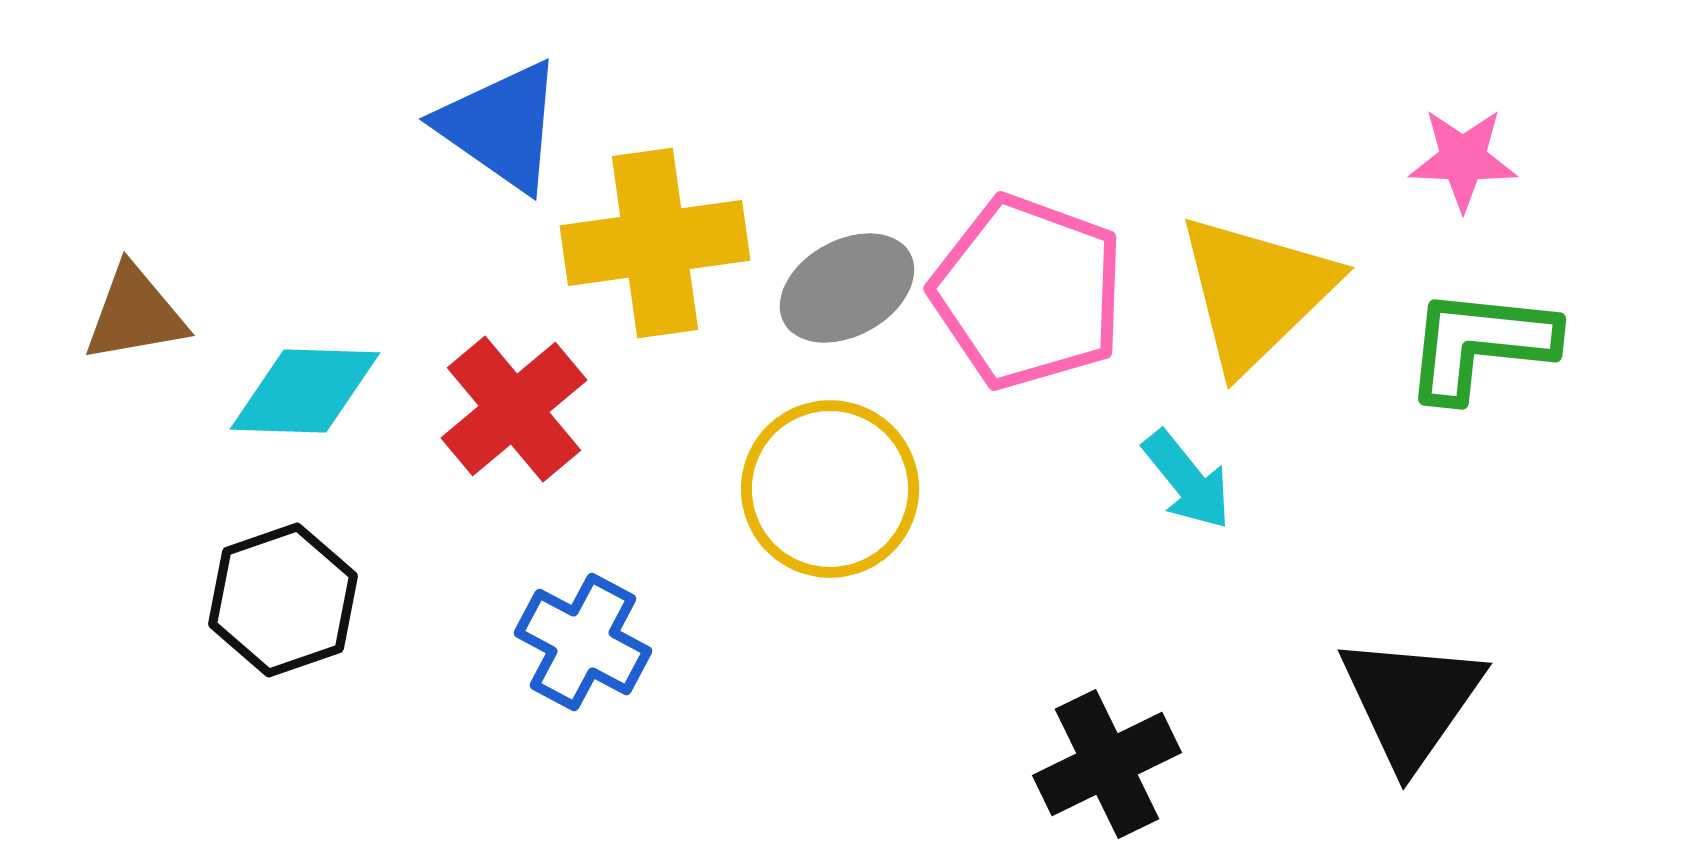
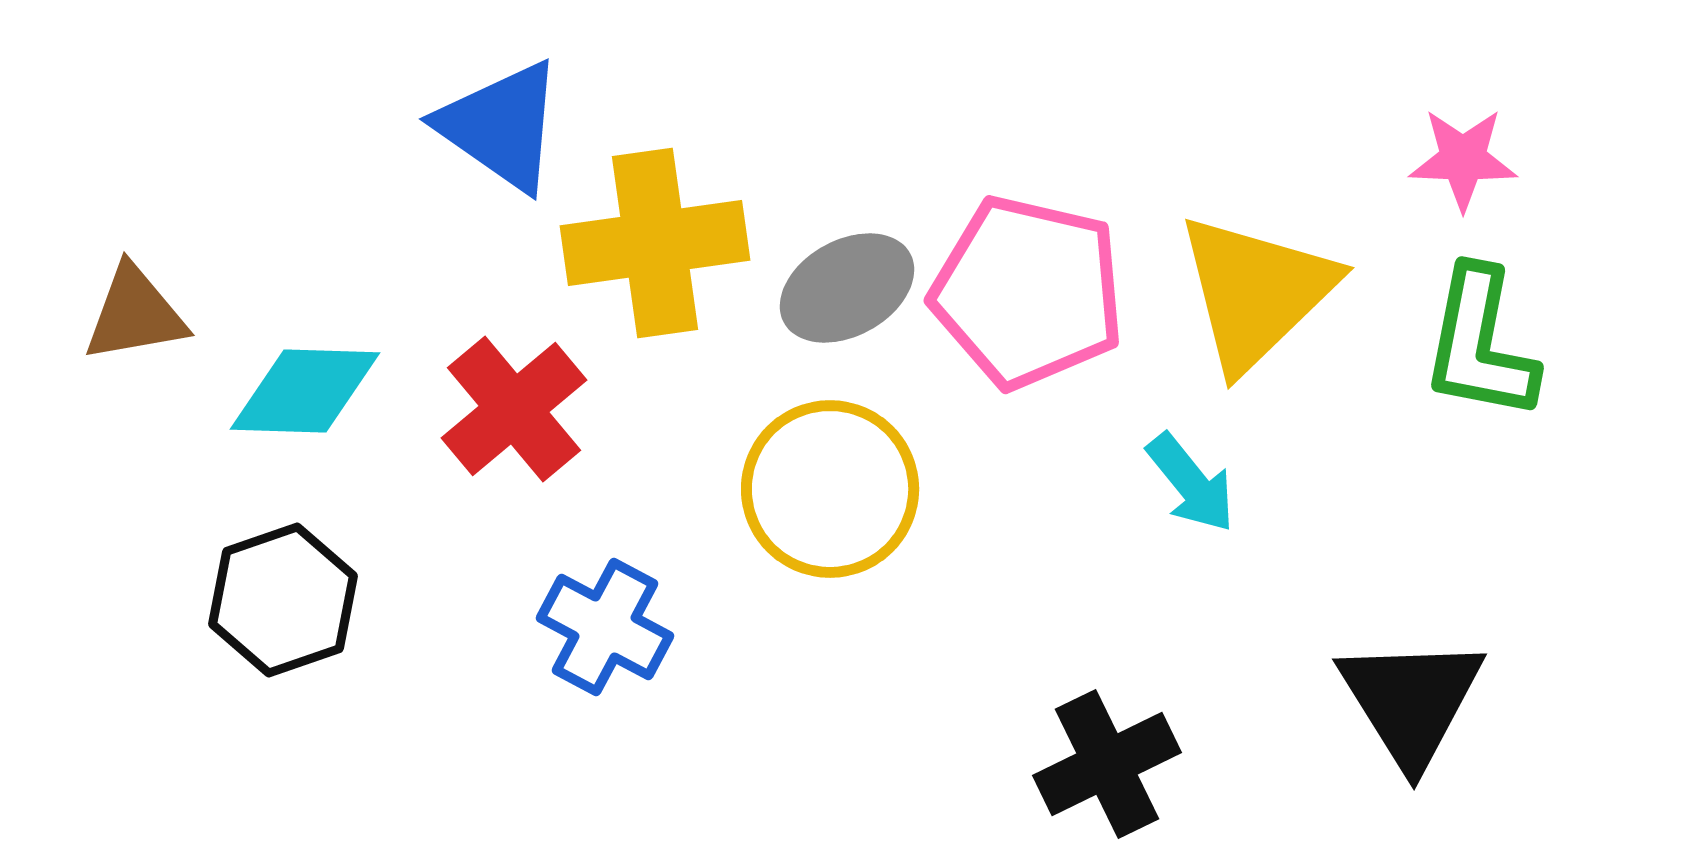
pink pentagon: rotated 7 degrees counterclockwise
green L-shape: rotated 85 degrees counterclockwise
cyan arrow: moved 4 px right, 3 px down
blue cross: moved 22 px right, 15 px up
black triangle: rotated 7 degrees counterclockwise
